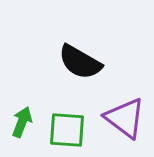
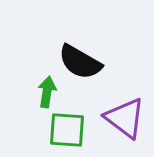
green arrow: moved 25 px right, 30 px up; rotated 12 degrees counterclockwise
